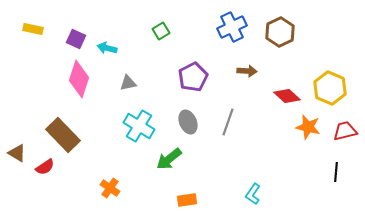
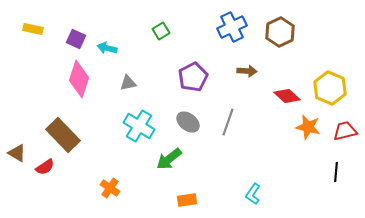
gray ellipse: rotated 30 degrees counterclockwise
